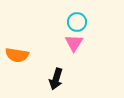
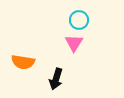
cyan circle: moved 2 px right, 2 px up
orange semicircle: moved 6 px right, 7 px down
